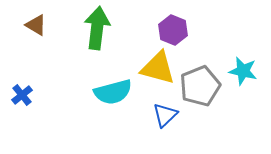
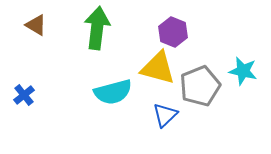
purple hexagon: moved 2 px down
blue cross: moved 2 px right
